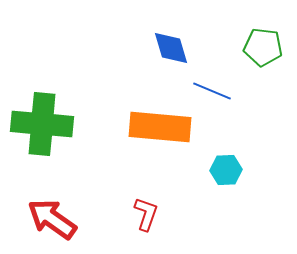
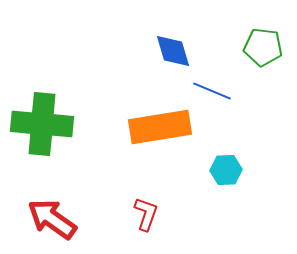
blue diamond: moved 2 px right, 3 px down
orange rectangle: rotated 14 degrees counterclockwise
